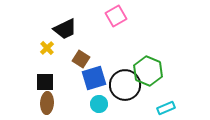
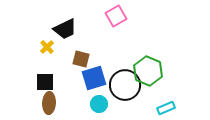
yellow cross: moved 1 px up
brown square: rotated 18 degrees counterclockwise
brown ellipse: moved 2 px right
